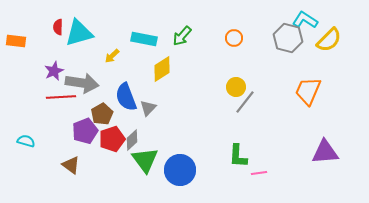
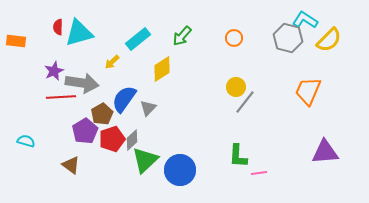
cyan rectangle: moved 6 px left; rotated 50 degrees counterclockwise
yellow arrow: moved 6 px down
blue semicircle: moved 2 px left, 2 px down; rotated 56 degrees clockwise
purple pentagon: rotated 10 degrees counterclockwise
green triangle: rotated 24 degrees clockwise
